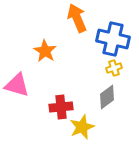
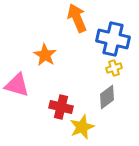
orange star: moved 4 px down
red cross: rotated 20 degrees clockwise
